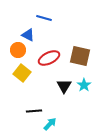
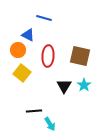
red ellipse: moved 1 px left, 2 px up; rotated 60 degrees counterclockwise
cyan arrow: rotated 104 degrees clockwise
